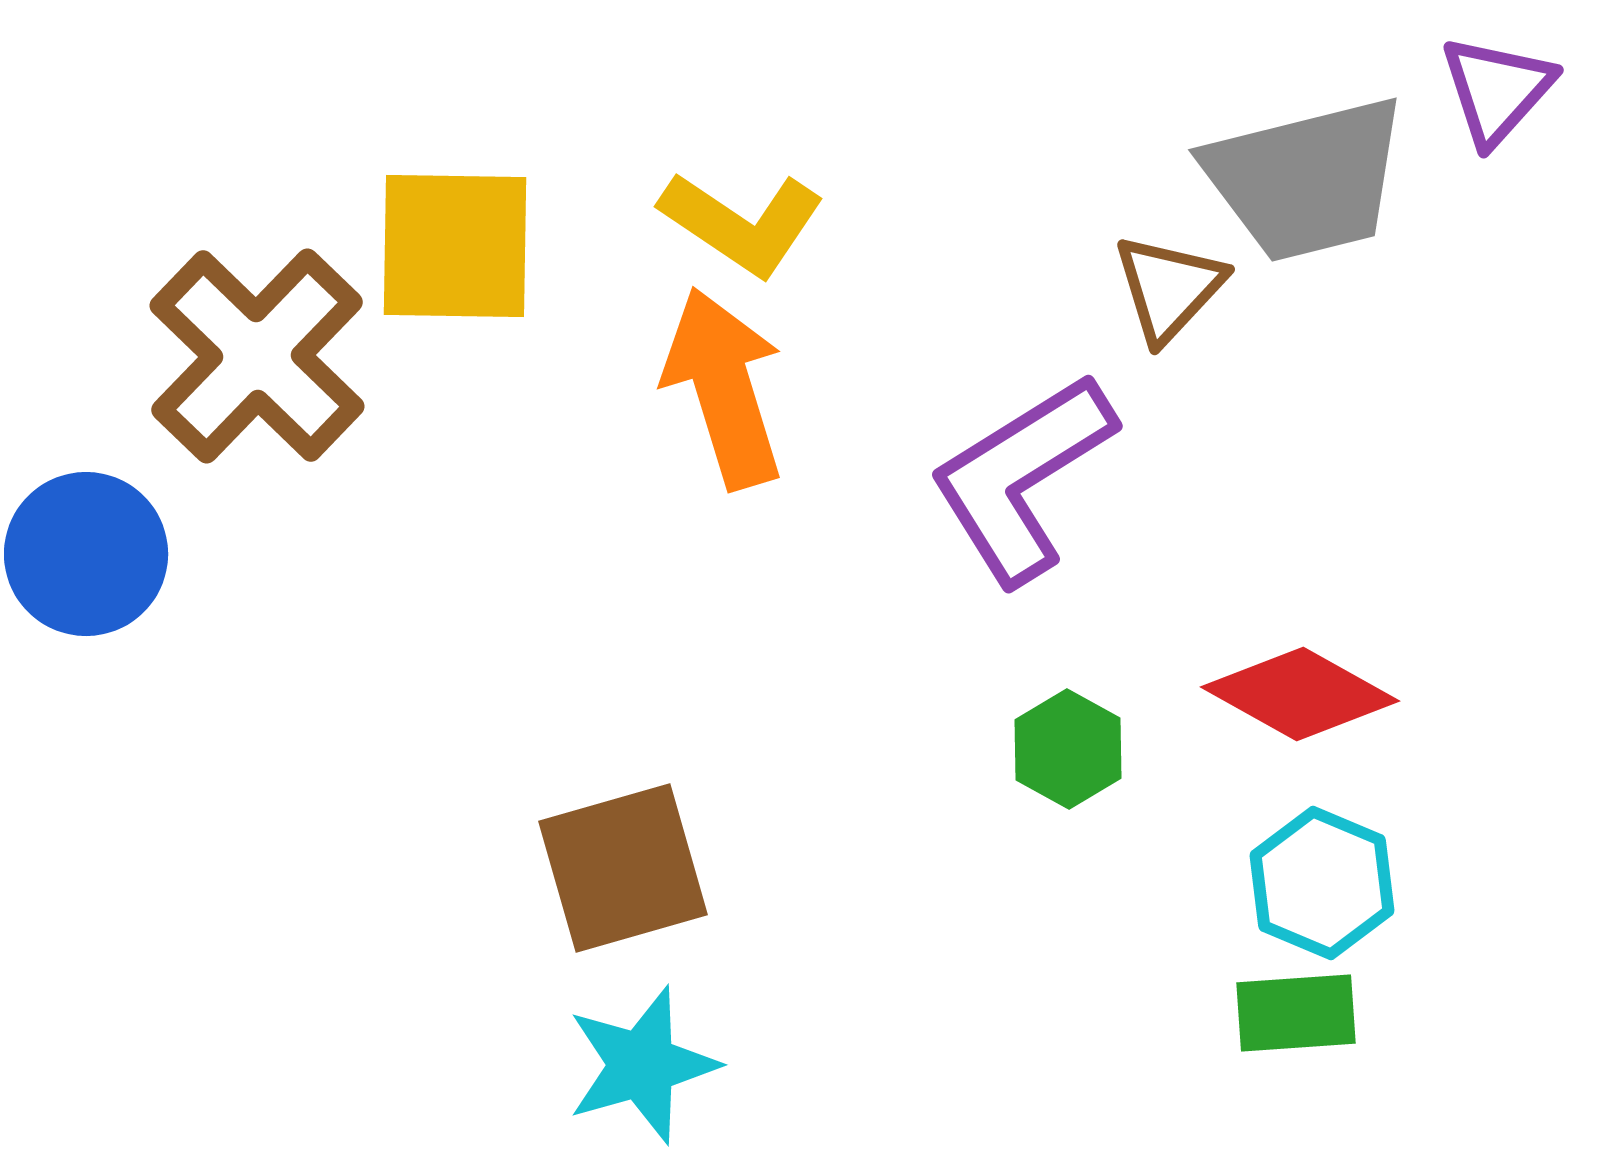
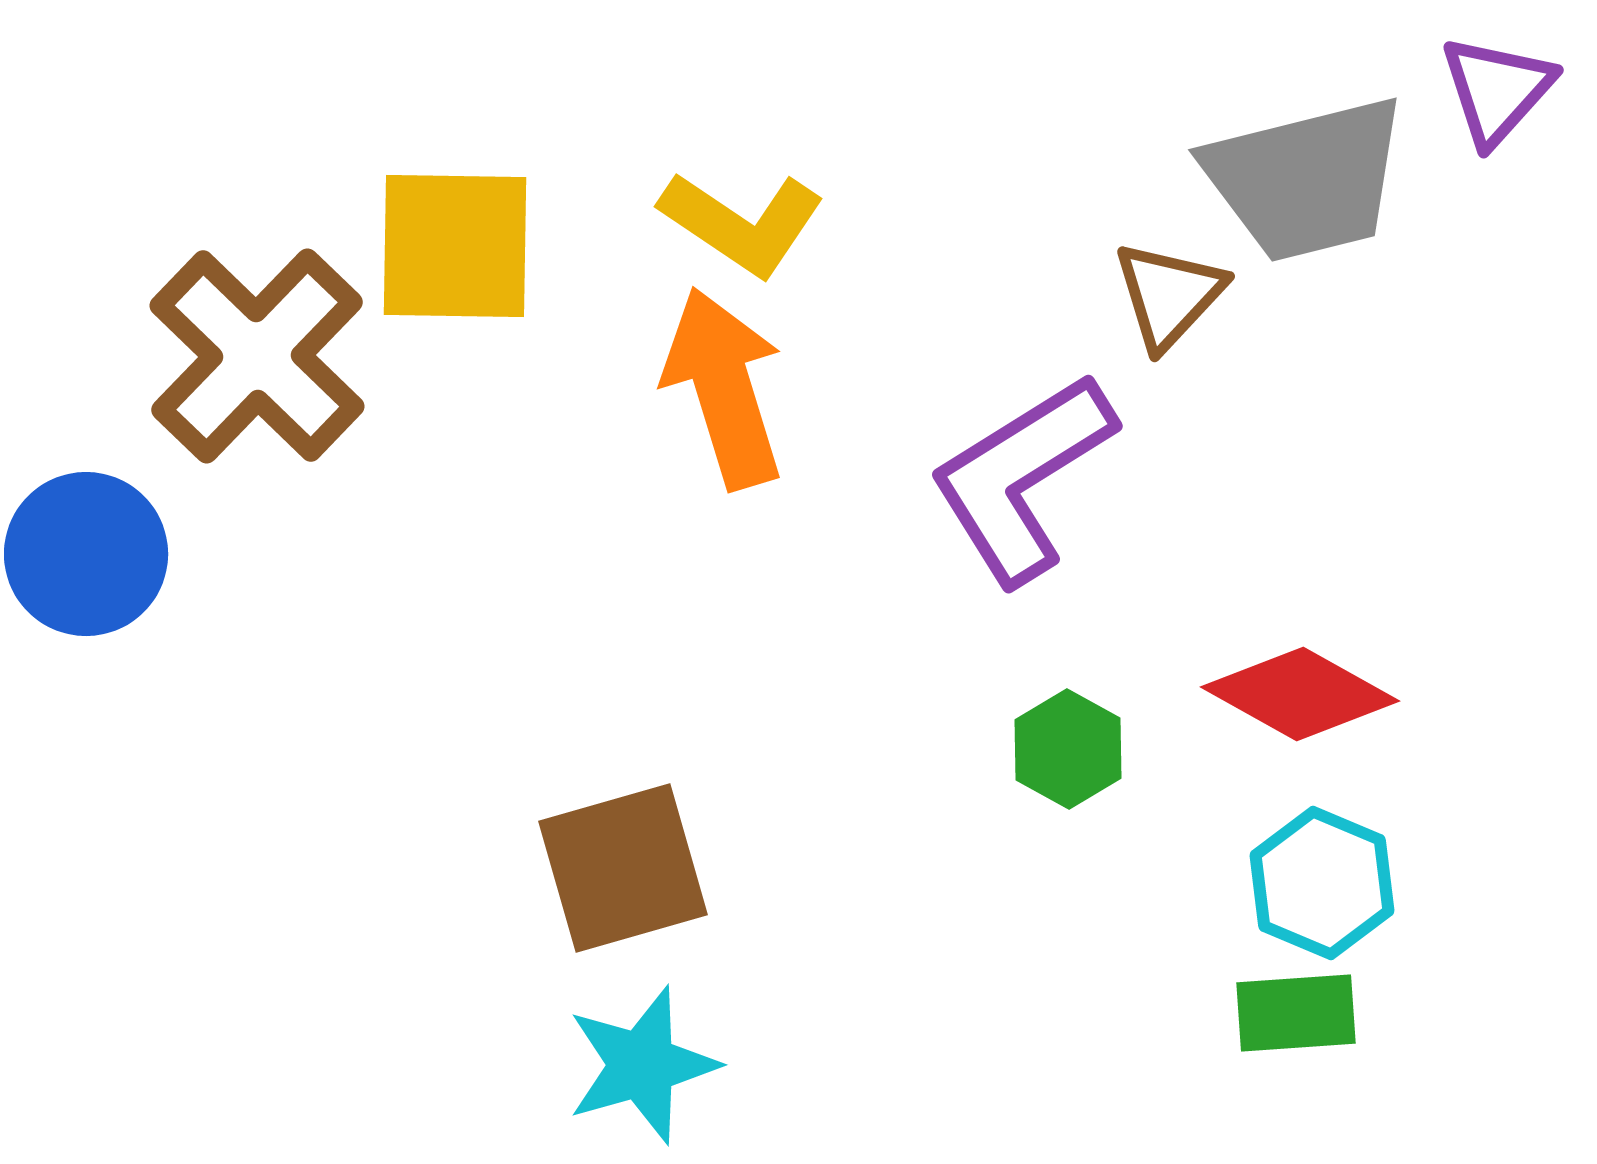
brown triangle: moved 7 px down
